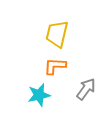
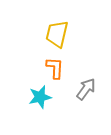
orange L-shape: moved 2 px down; rotated 90 degrees clockwise
cyan star: moved 1 px right, 2 px down
